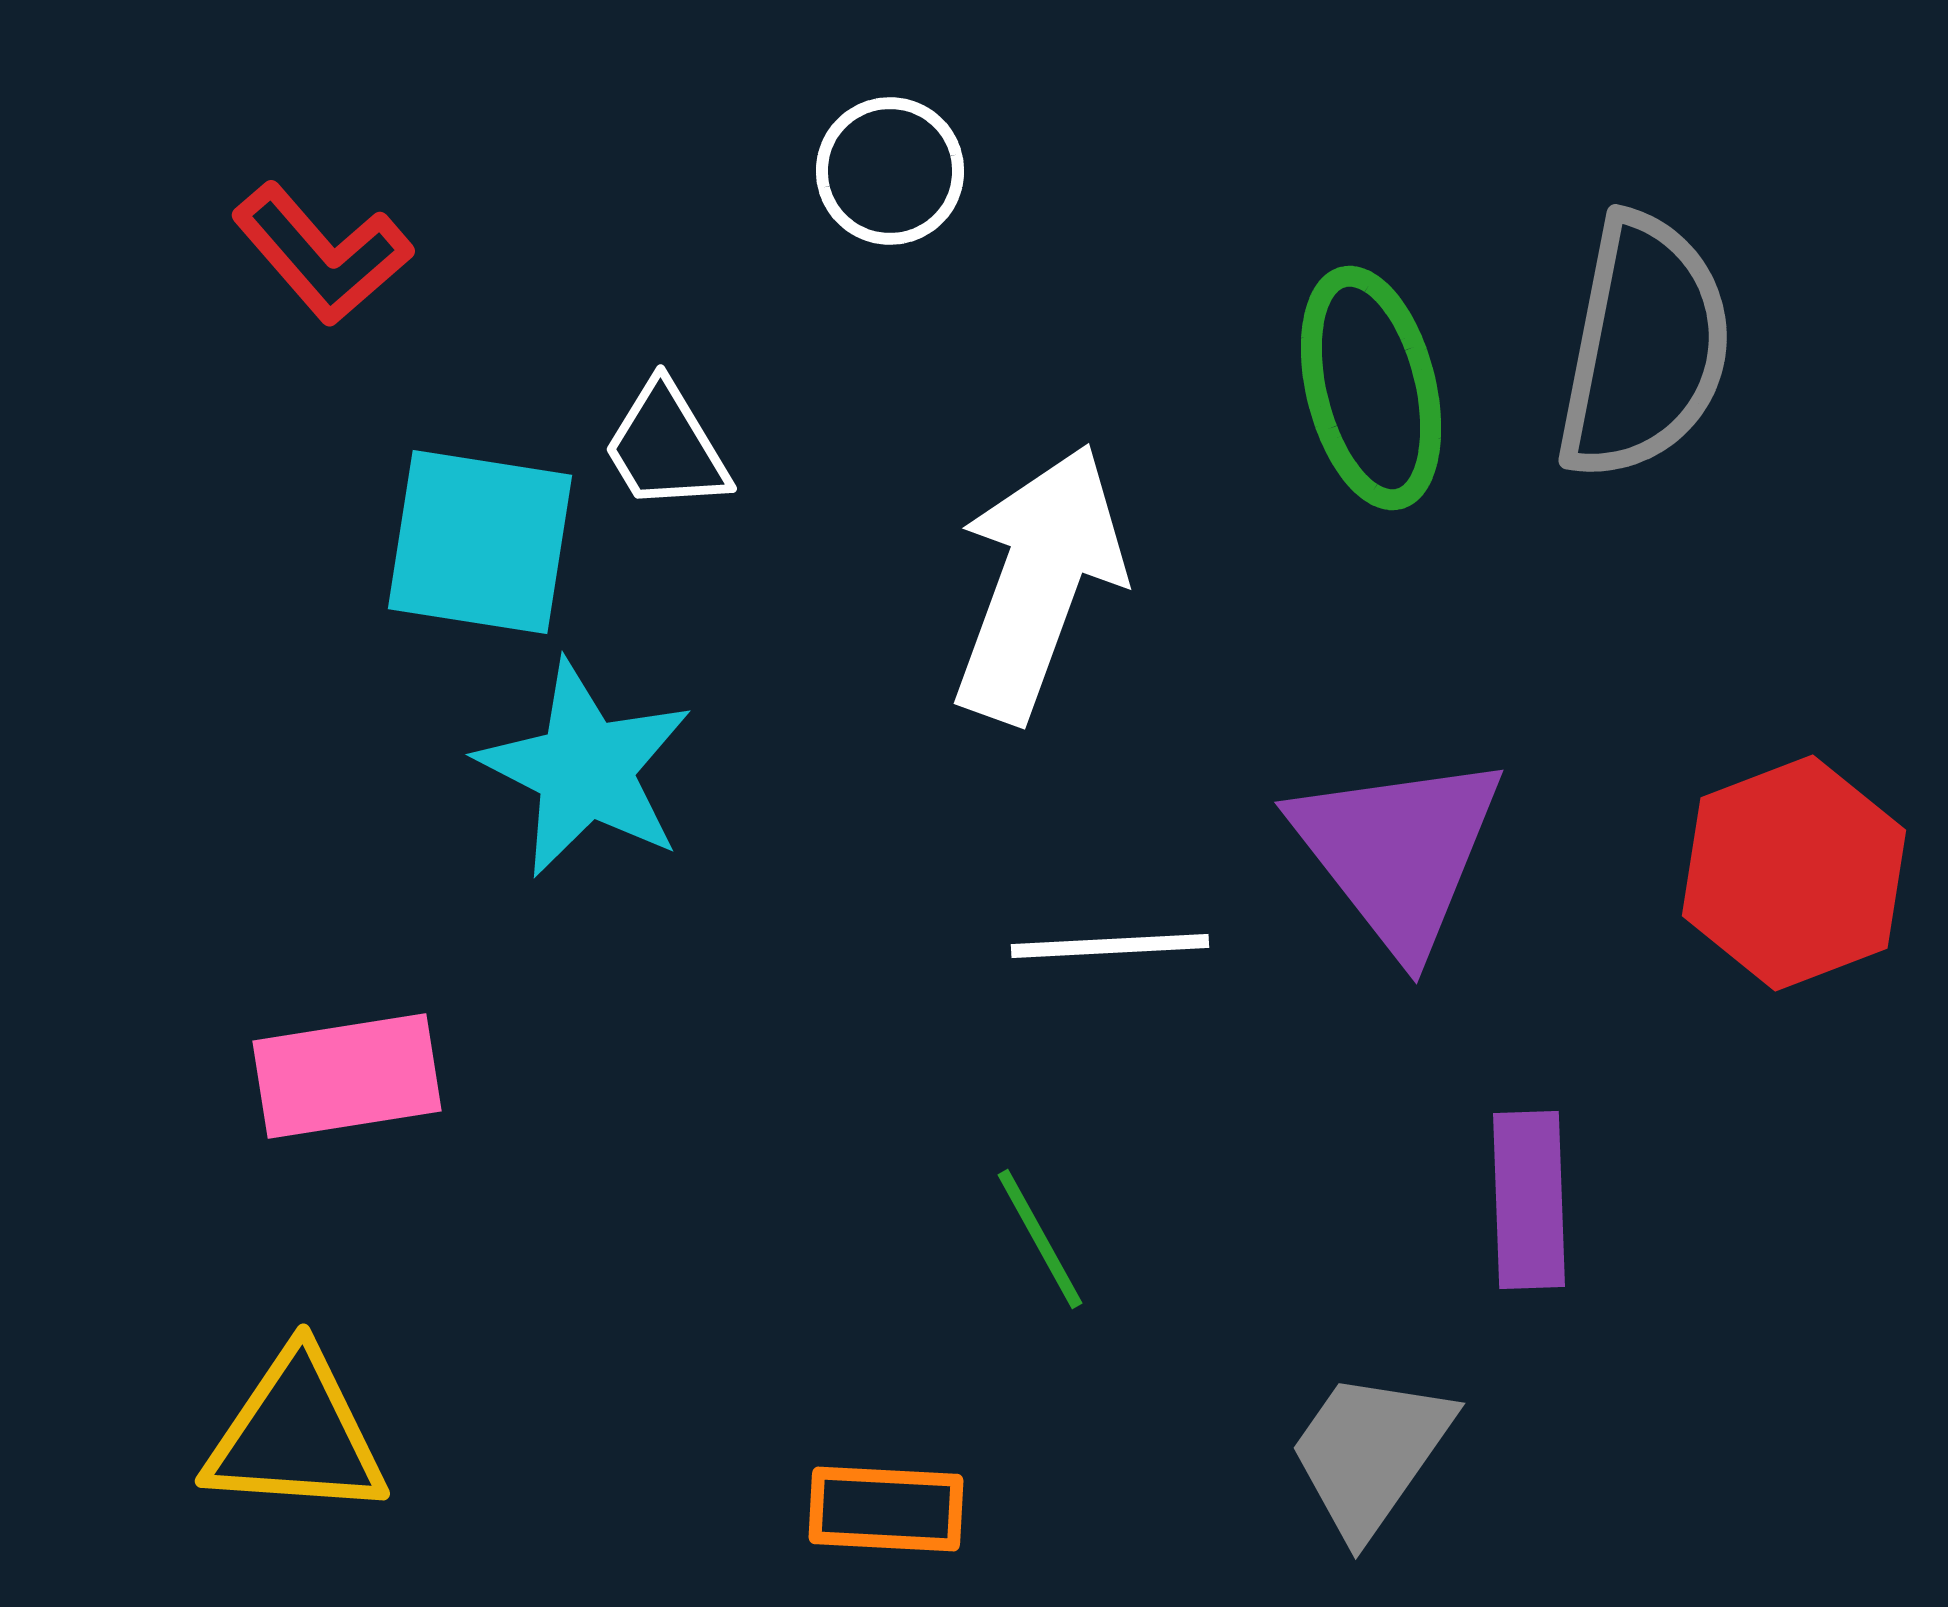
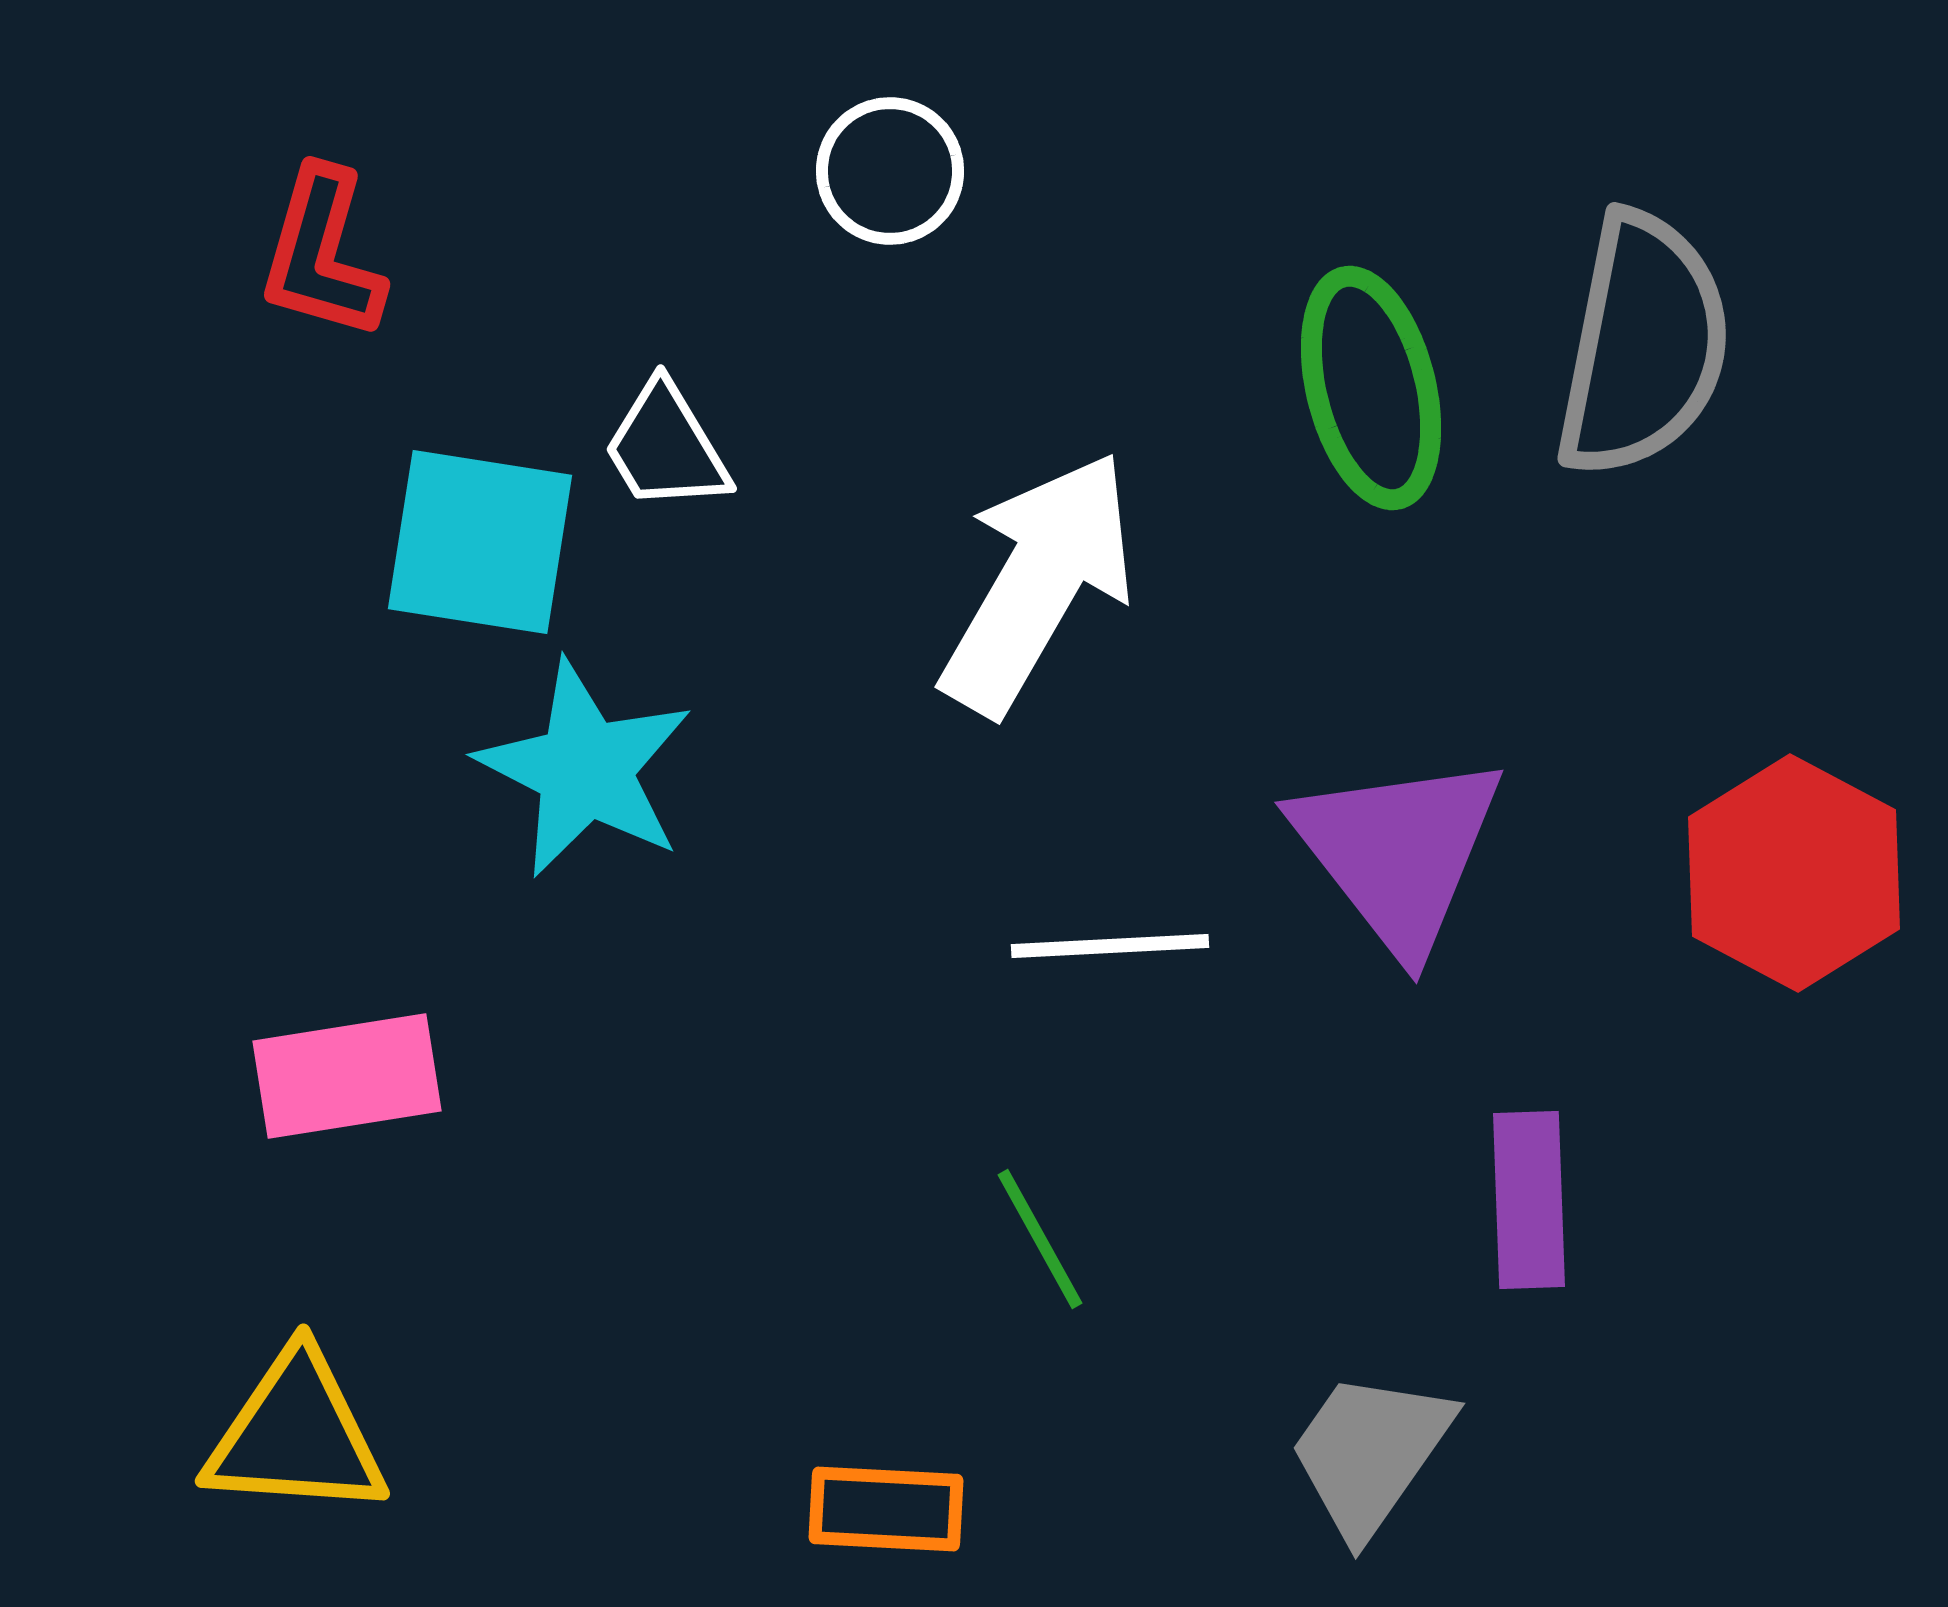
red L-shape: rotated 57 degrees clockwise
gray semicircle: moved 1 px left, 2 px up
white arrow: rotated 10 degrees clockwise
red hexagon: rotated 11 degrees counterclockwise
